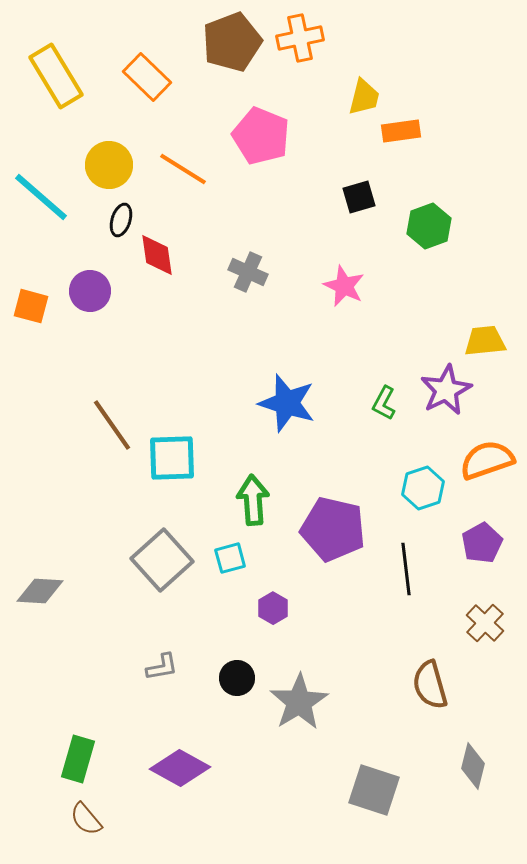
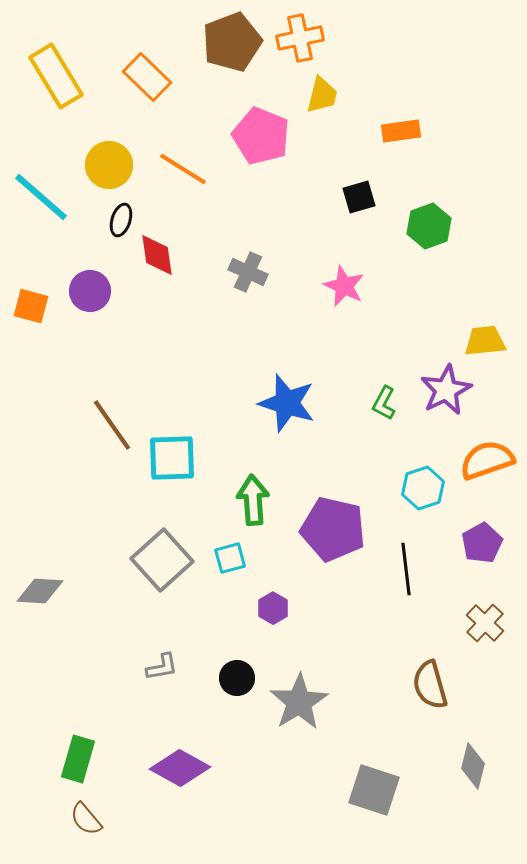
yellow trapezoid at (364, 97): moved 42 px left, 2 px up
